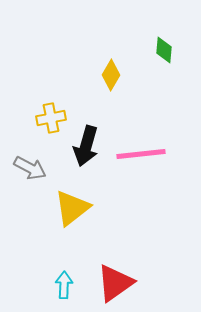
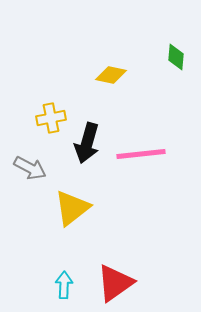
green diamond: moved 12 px right, 7 px down
yellow diamond: rotated 72 degrees clockwise
black arrow: moved 1 px right, 3 px up
